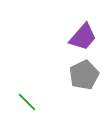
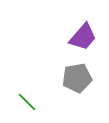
gray pentagon: moved 7 px left, 3 px down; rotated 16 degrees clockwise
